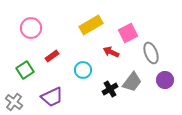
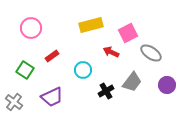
yellow rectangle: rotated 15 degrees clockwise
gray ellipse: rotated 35 degrees counterclockwise
green square: rotated 24 degrees counterclockwise
purple circle: moved 2 px right, 5 px down
black cross: moved 4 px left, 2 px down
